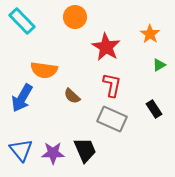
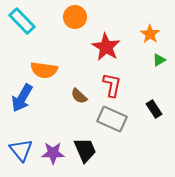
green triangle: moved 5 px up
brown semicircle: moved 7 px right
